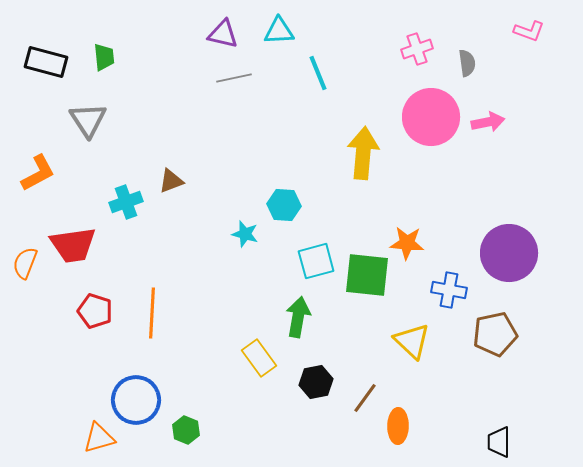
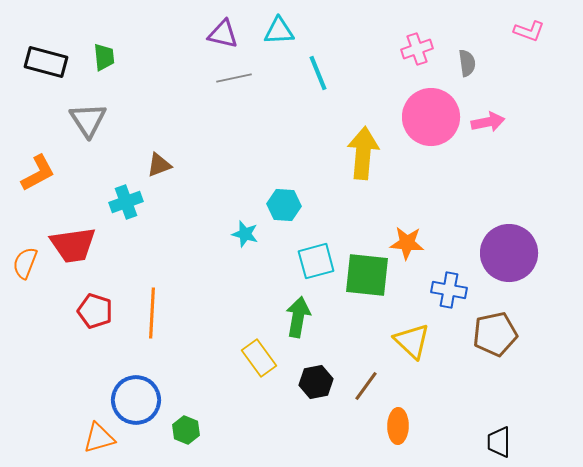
brown triangle: moved 12 px left, 16 px up
brown line: moved 1 px right, 12 px up
